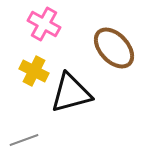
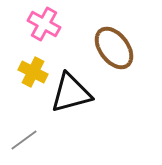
brown ellipse: rotated 6 degrees clockwise
yellow cross: moved 1 px left, 1 px down
gray line: rotated 16 degrees counterclockwise
